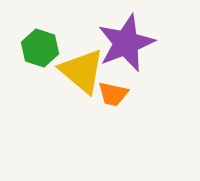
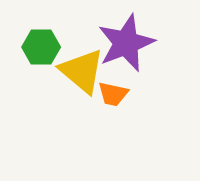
green hexagon: moved 1 px right, 1 px up; rotated 18 degrees counterclockwise
